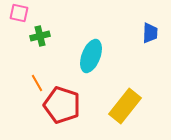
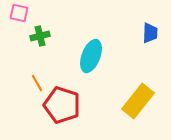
yellow rectangle: moved 13 px right, 5 px up
